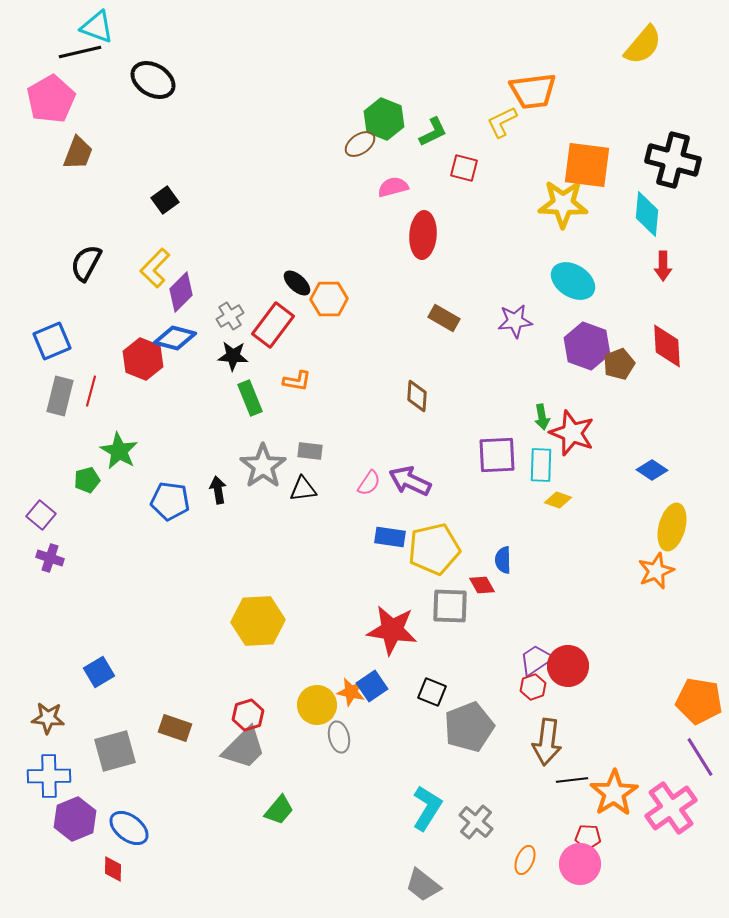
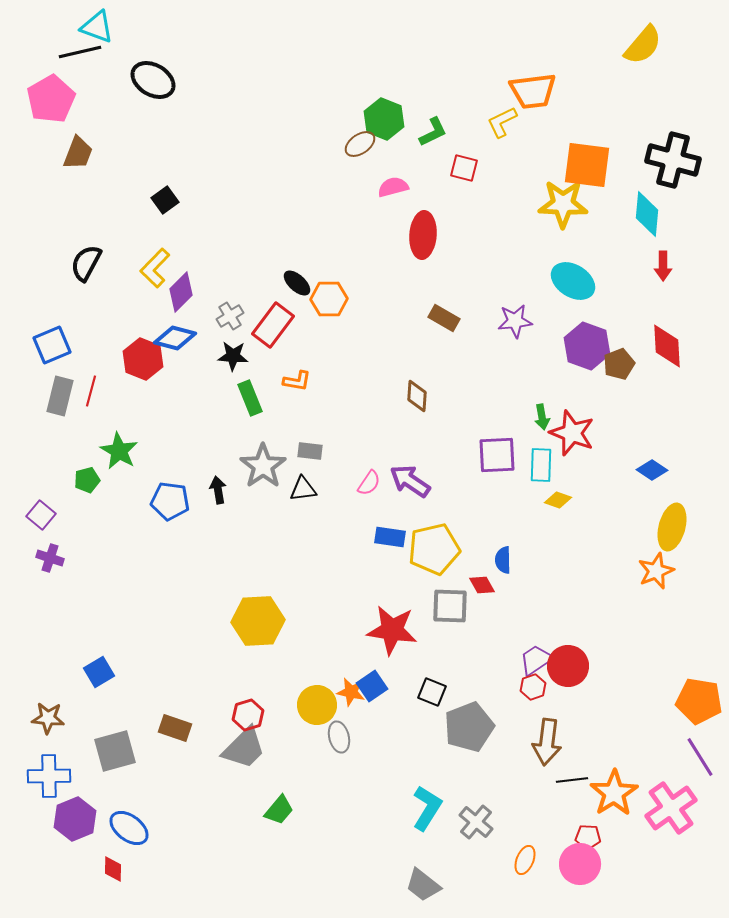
blue square at (52, 341): moved 4 px down
purple arrow at (410, 481): rotated 9 degrees clockwise
